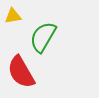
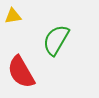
green semicircle: moved 13 px right, 3 px down
